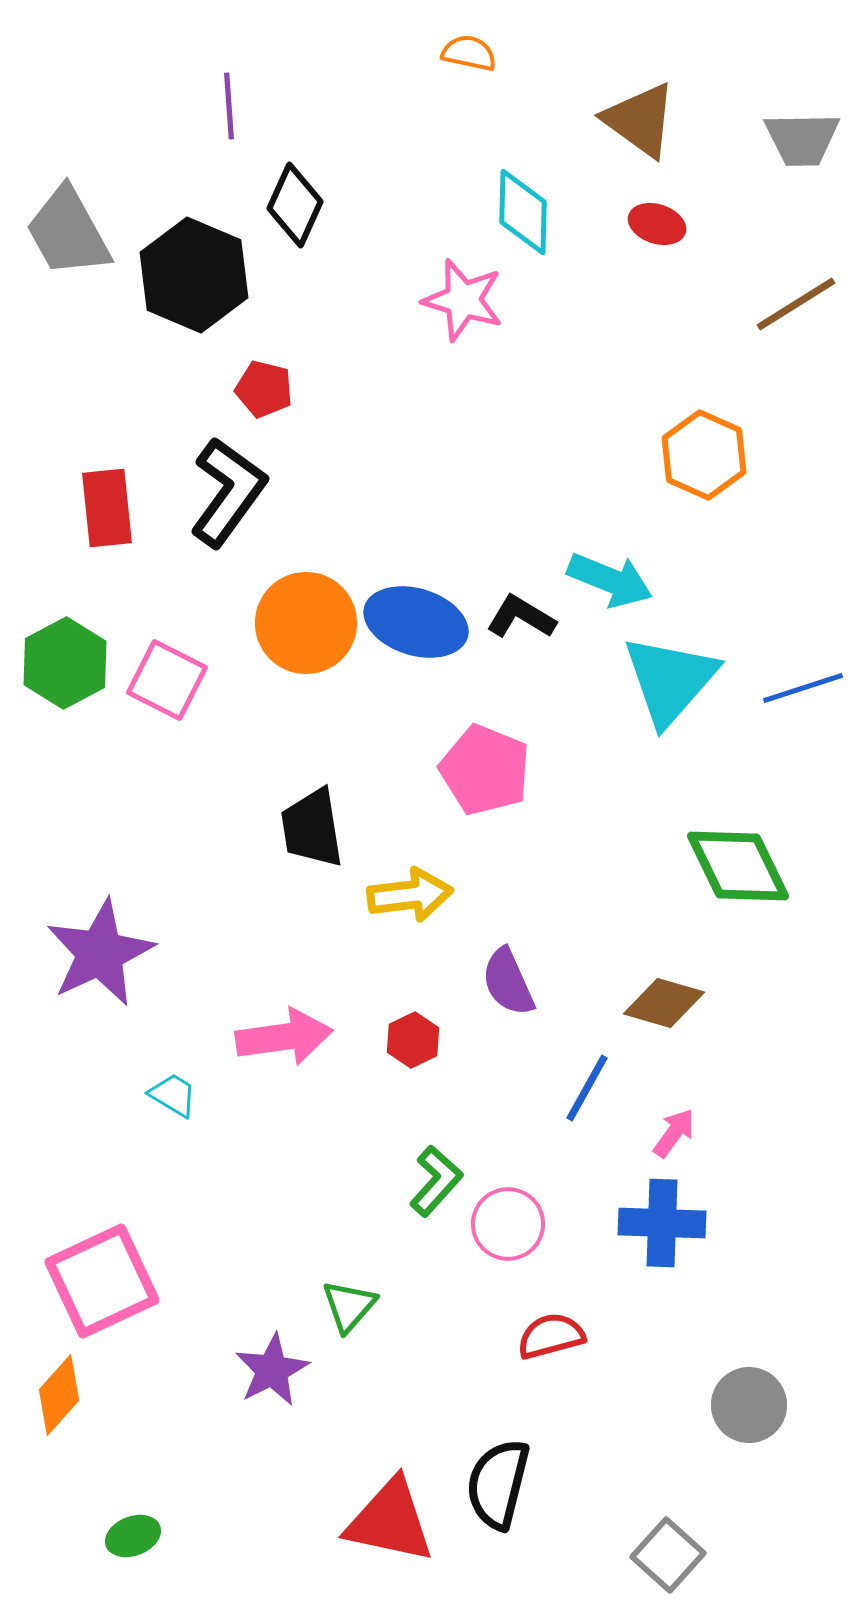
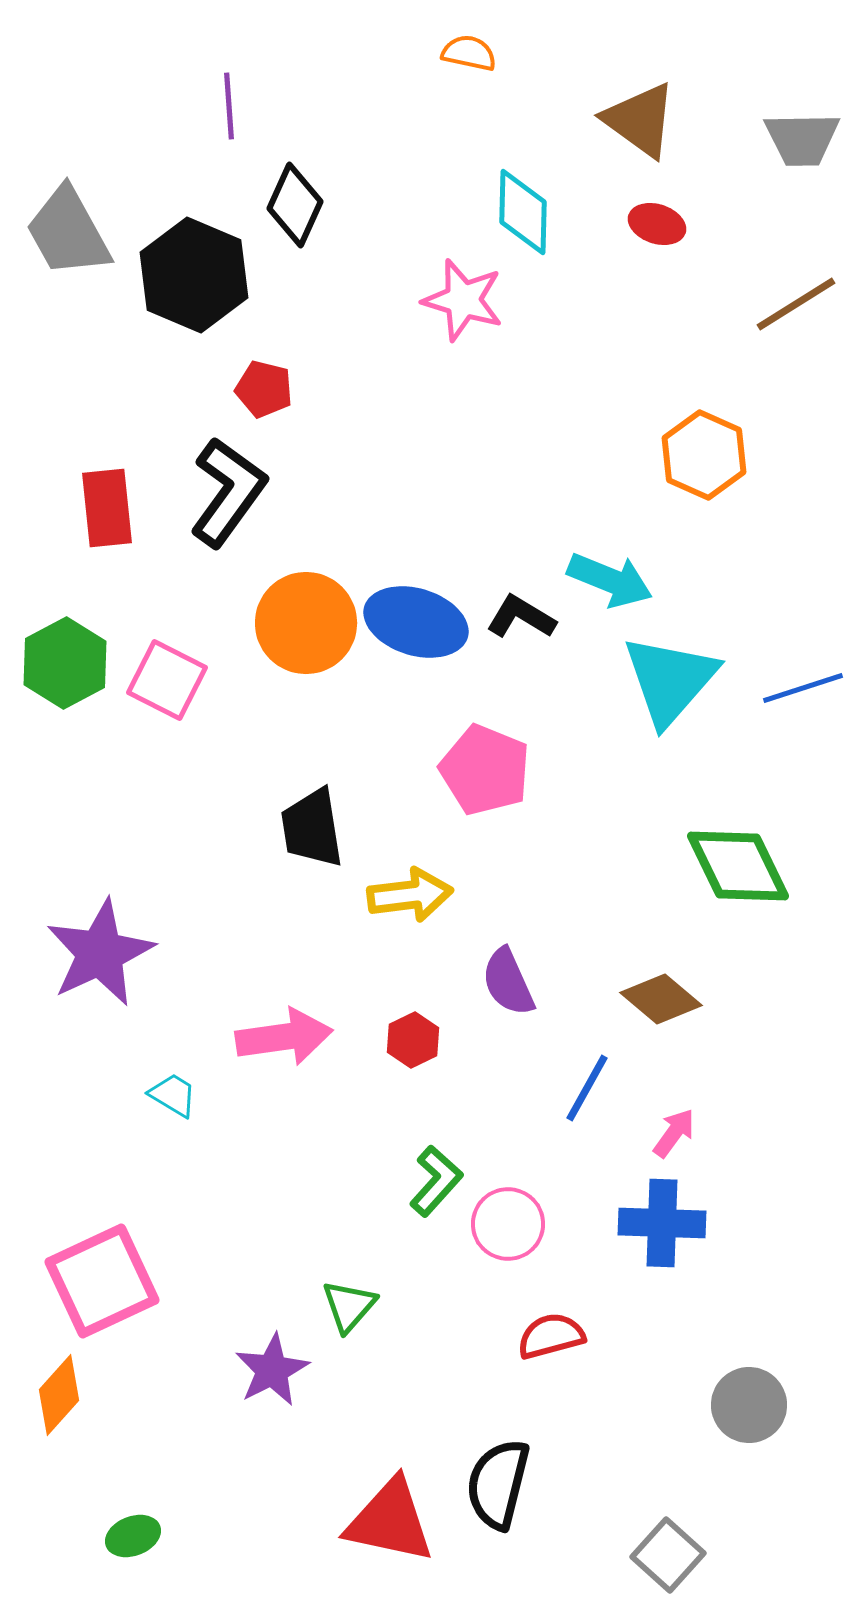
brown diamond at (664, 1003): moved 3 px left, 4 px up; rotated 24 degrees clockwise
